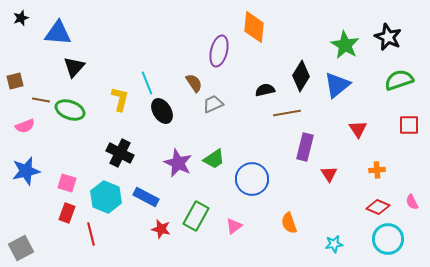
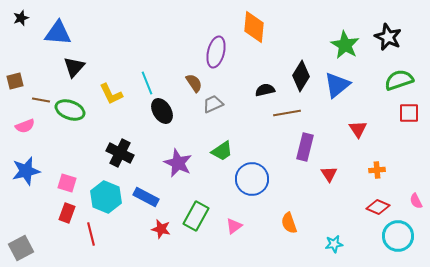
purple ellipse at (219, 51): moved 3 px left, 1 px down
yellow L-shape at (120, 99): moved 9 px left, 5 px up; rotated 140 degrees clockwise
red square at (409, 125): moved 12 px up
green trapezoid at (214, 159): moved 8 px right, 8 px up
pink semicircle at (412, 202): moved 4 px right, 1 px up
cyan circle at (388, 239): moved 10 px right, 3 px up
